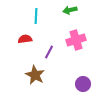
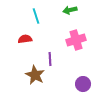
cyan line: rotated 21 degrees counterclockwise
purple line: moved 1 px right, 7 px down; rotated 32 degrees counterclockwise
